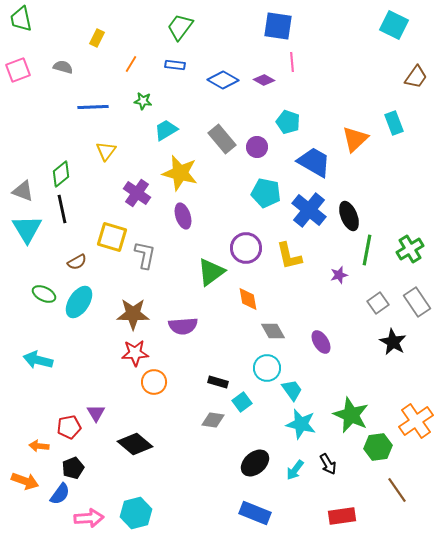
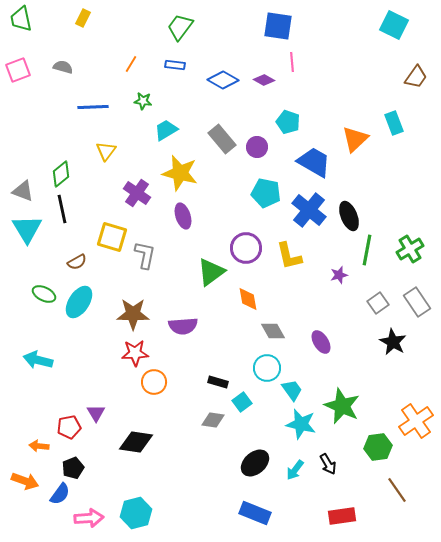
yellow rectangle at (97, 38): moved 14 px left, 20 px up
green star at (351, 415): moved 9 px left, 9 px up
black diamond at (135, 444): moved 1 px right, 2 px up; rotated 32 degrees counterclockwise
